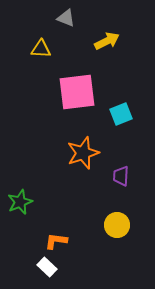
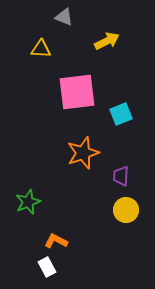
gray triangle: moved 2 px left, 1 px up
green star: moved 8 px right
yellow circle: moved 9 px right, 15 px up
orange L-shape: rotated 20 degrees clockwise
white rectangle: rotated 18 degrees clockwise
